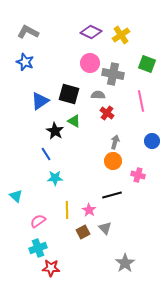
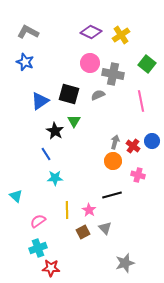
green square: rotated 18 degrees clockwise
gray semicircle: rotated 24 degrees counterclockwise
red cross: moved 26 px right, 33 px down
green triangle: rotated 32 degrees clockwise
gray star: rotated 18 degrees clockwise
